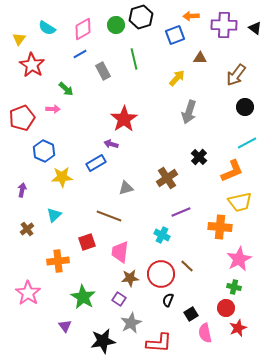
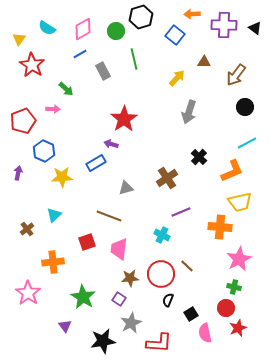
orange arrow at (191, 16): moved 1 px right, 2 px up
green circle at (116, 25): moved 6 px down
blue square at (175, 35): rotated 30 degrees counterclockwise
brown triangle at (200, 58): moved 4 px right, 4 px down
red pentagon at (22, 118): moved 1 px right, 3 px down
purple arrow at (22, 190): moved 4 px left, 17 px up
pink trapezoid at (120, 252): moved 1 px left, 3 px up
orange cross at (58, 261): moved 5 px left, 1 px down
